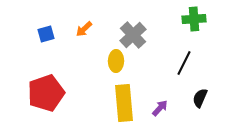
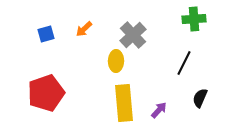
purple arrow: moved 1 px left, 2 px down
